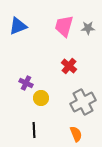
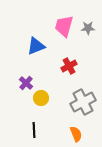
blue triangle: moved 18 px right, 20 px down
red cross: rotated 21 degrees clockwise
purple cross: rotated 16 degrees clockwise
